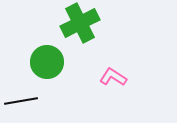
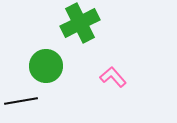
green circle: moved 1 px left, 4 px down
pink L-shape: rotated 16 degrees clockwise
